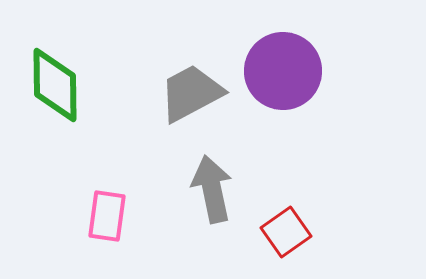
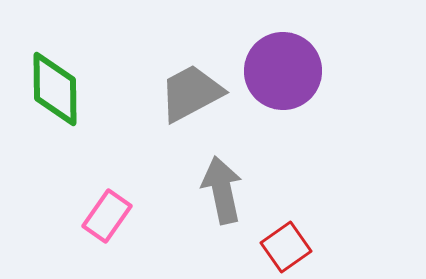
green diamond: moved 4 px down
gray arrow: moved 10 px right, 1 px down
pink rectangle: rotated 27 degrees clockwise
red square: moved 15 px down
